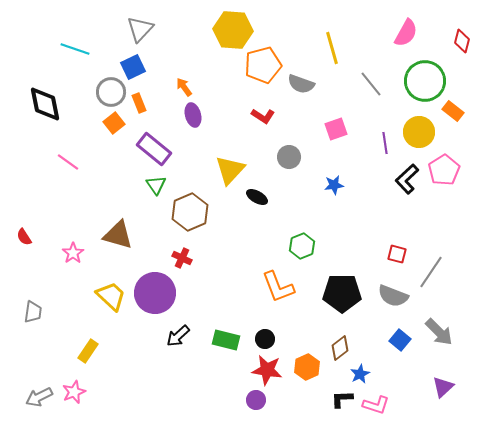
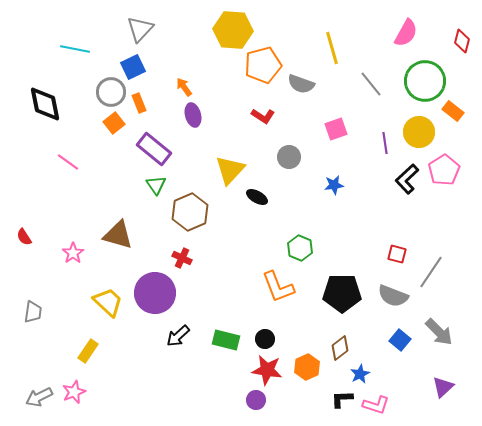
cyan line at (75, 49): rotated 8 degrees counterclockwise
green hexagon at (302, 246): moved 2 px left, 2 px down; rotated 15 degrees counterclockwise
yellow trapezoid at (111, 296): moved 3 px left, 6 px down
